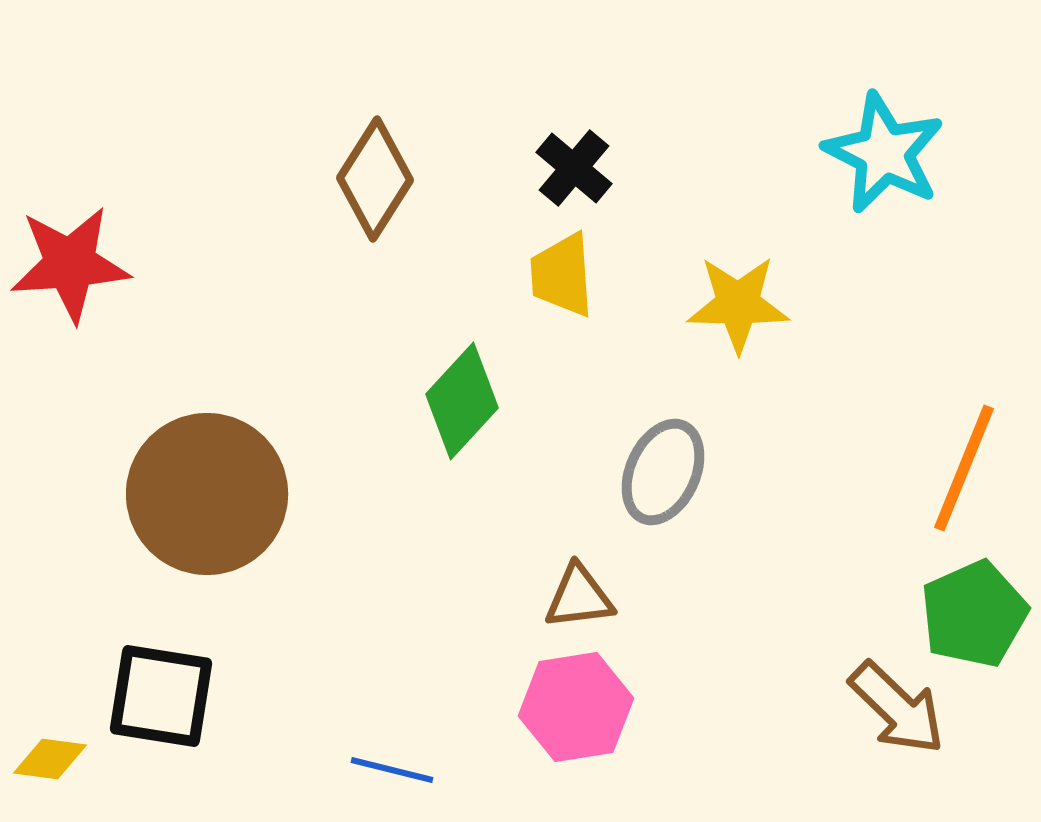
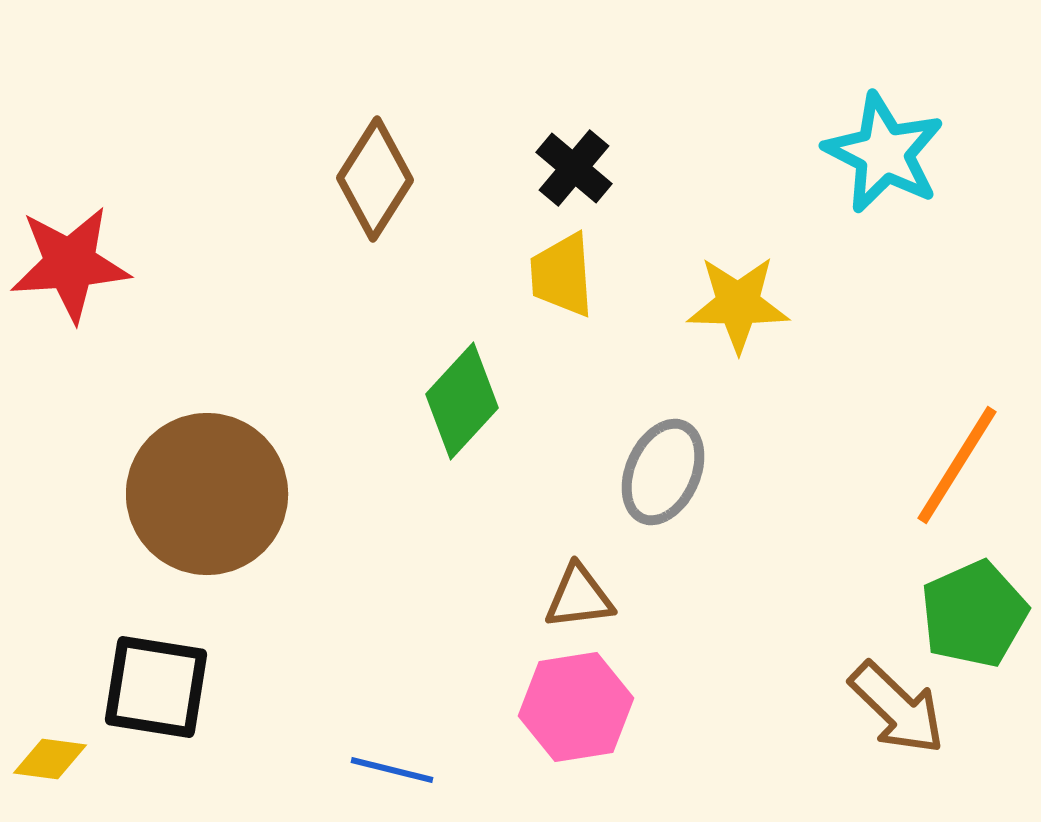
orange line: moved 7 px left, 3 px up; rotated 10 degrees clockwise
black square: moved 5 px left, 9 px up
